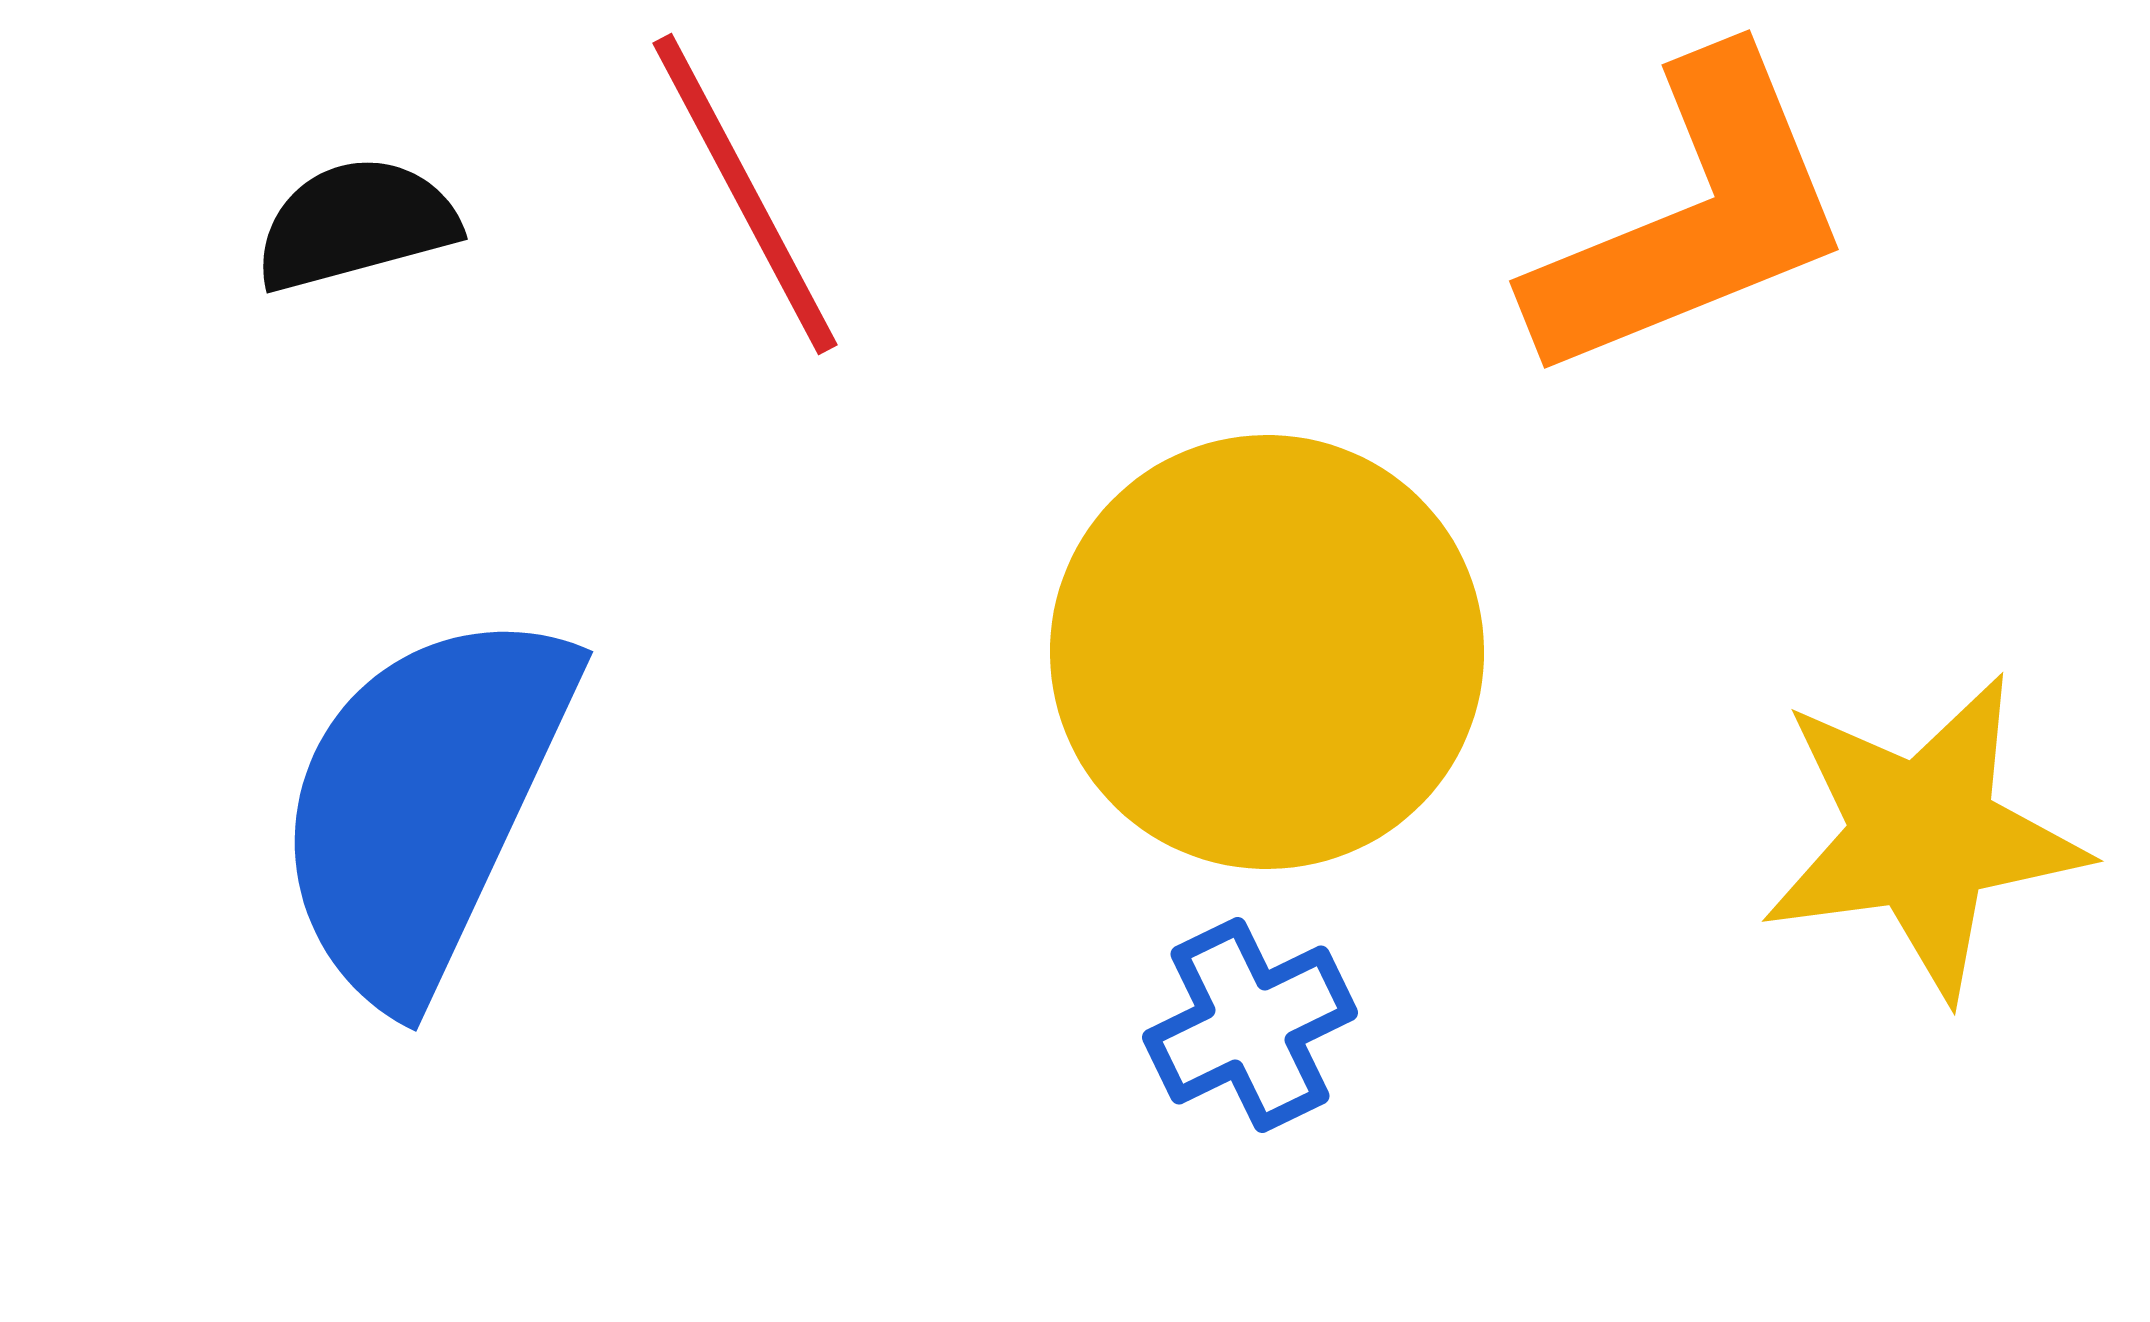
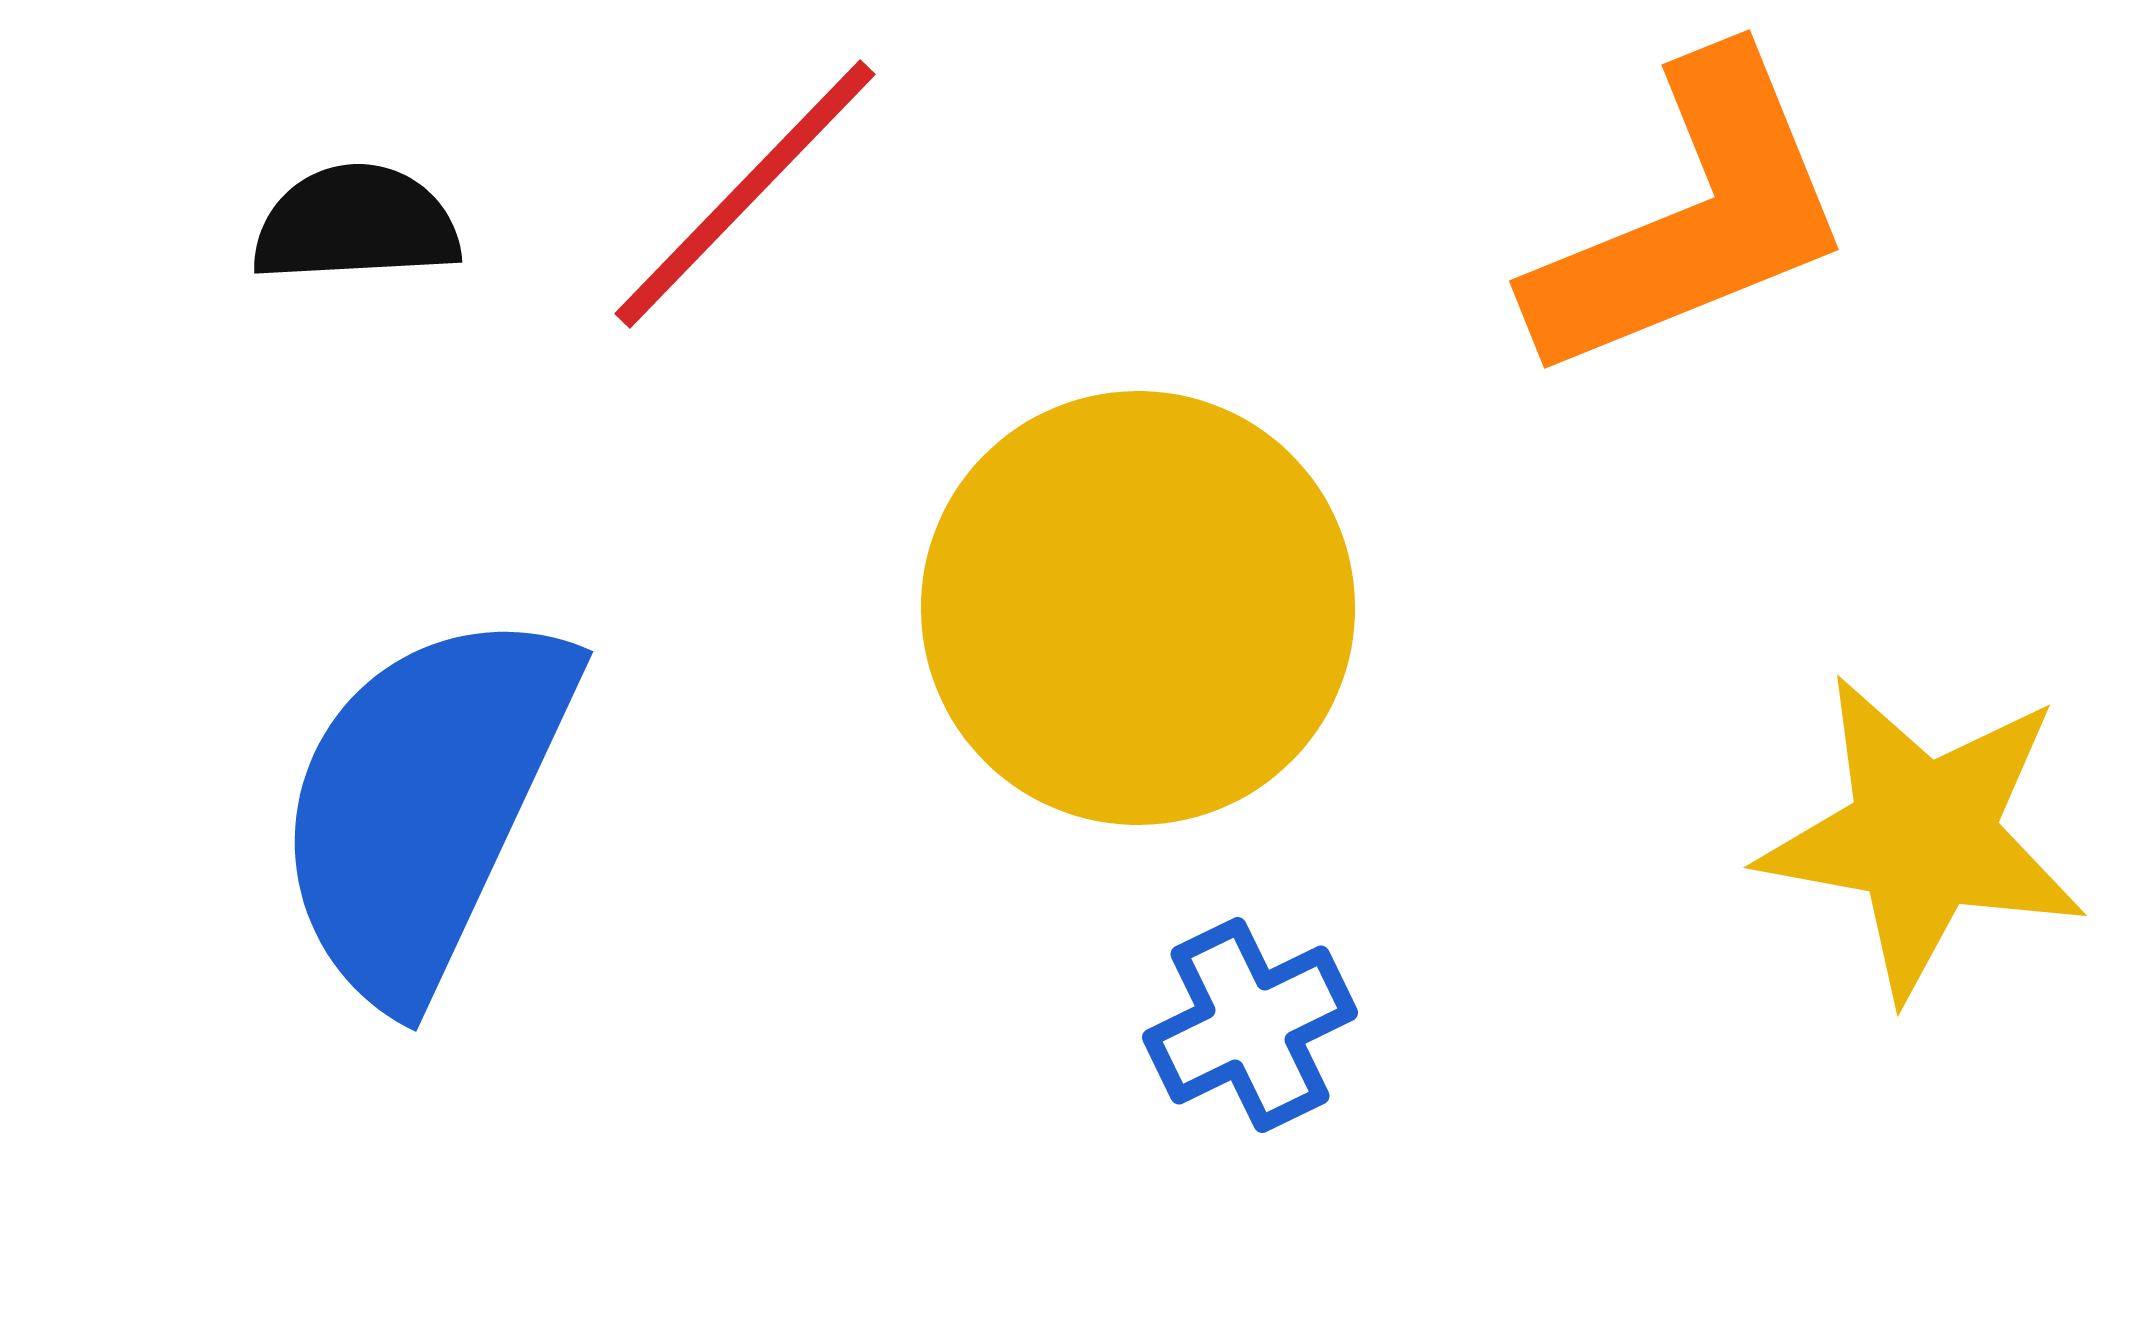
red line: rotated 72 degrees clockwise
black semicircle: rotated 12 degrees clockwise
yellow circle: moved 129 px left, 44 px up
yellow star: rotated 18 degrees clockwise
